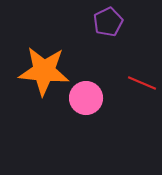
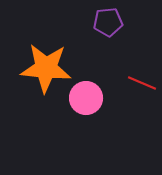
purple pentagon: rotated 20 degrees clockwise
orange star: moved 2 px right, 3 px up
